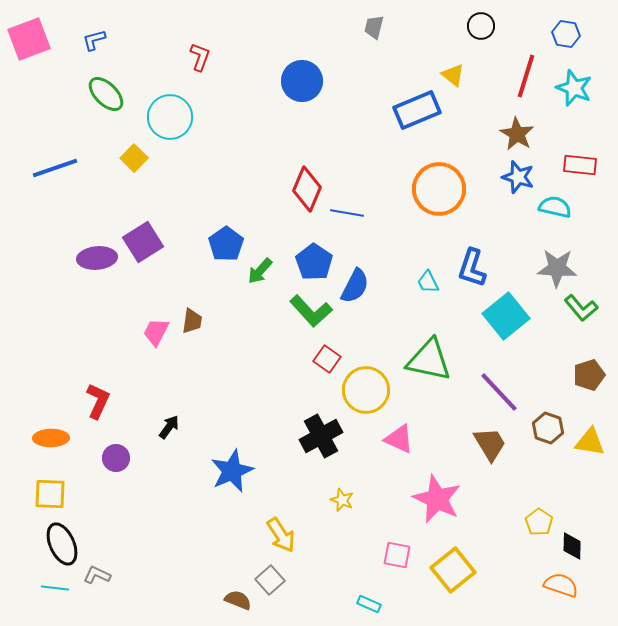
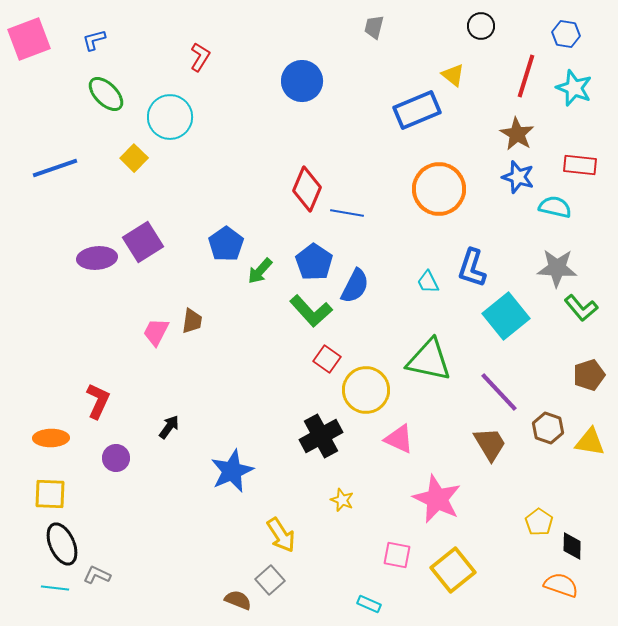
red L-shape at (200, 57): rotated 12 degrees clockwise
